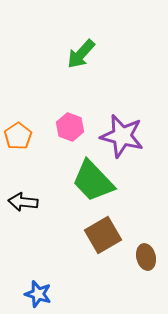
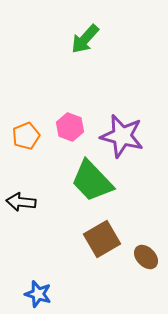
green arrow: moved 4 px right, 15 px up
orange pentagon: moved 8 px right; rotated 12 degrees clockwise
green trapezoid: moved 1 px left
black arrow: moved 2 px left
brown square: moved 1 px left, 4 px down
brown ellipse: rotated 30 degrees counterclockwise
